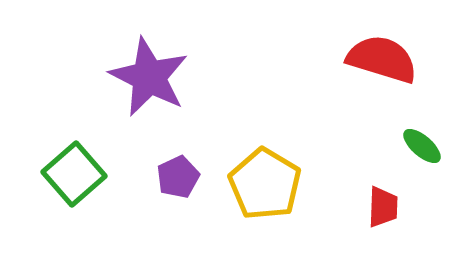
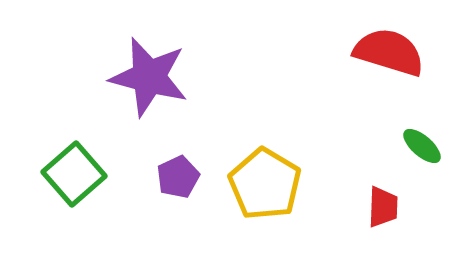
red semicircle: moved 7 px right, 7 px up
purple star: rotated 12 degrees counterclockwise
